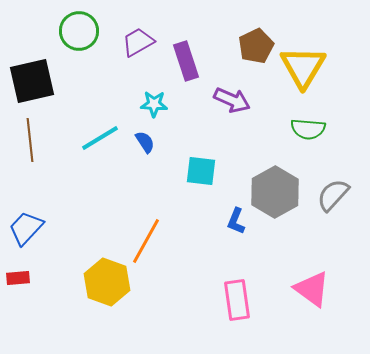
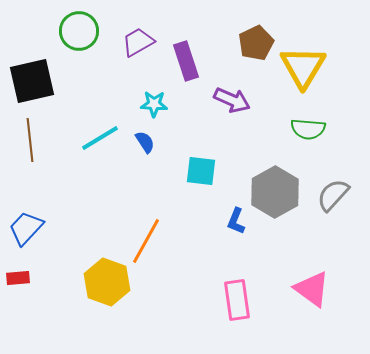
brown pentagon: moved 3 px up
